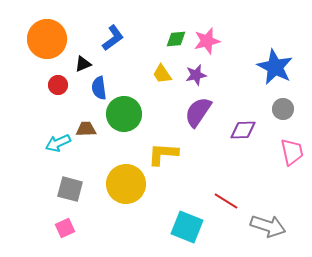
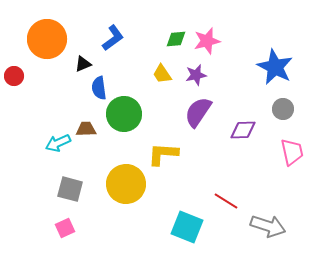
red circle: moved 44 px left, 9 px up
